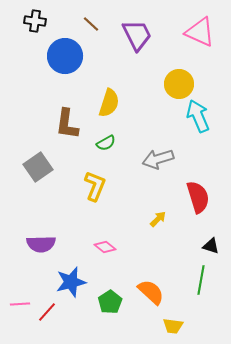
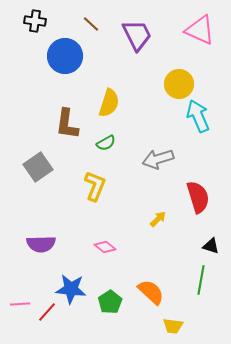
pink triangle: moved 2 px up
blue star: moved 7 px down; rotated 20 degrees clockwise
